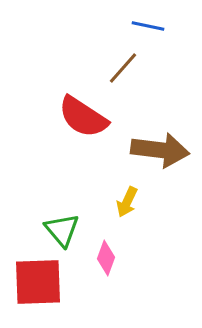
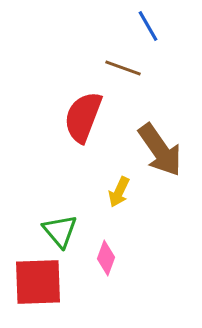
blue line: rotated 48 degrees clockwise
brown line: rotated 69 degrees clockwise
red semicircle: rotated 78 degrees clockwise
brown arrow: rotated 48 degrees clockwise
yellow arrow: moved 8 px left, 10 px up
green triangle: moved 2 px left, 1 px down
